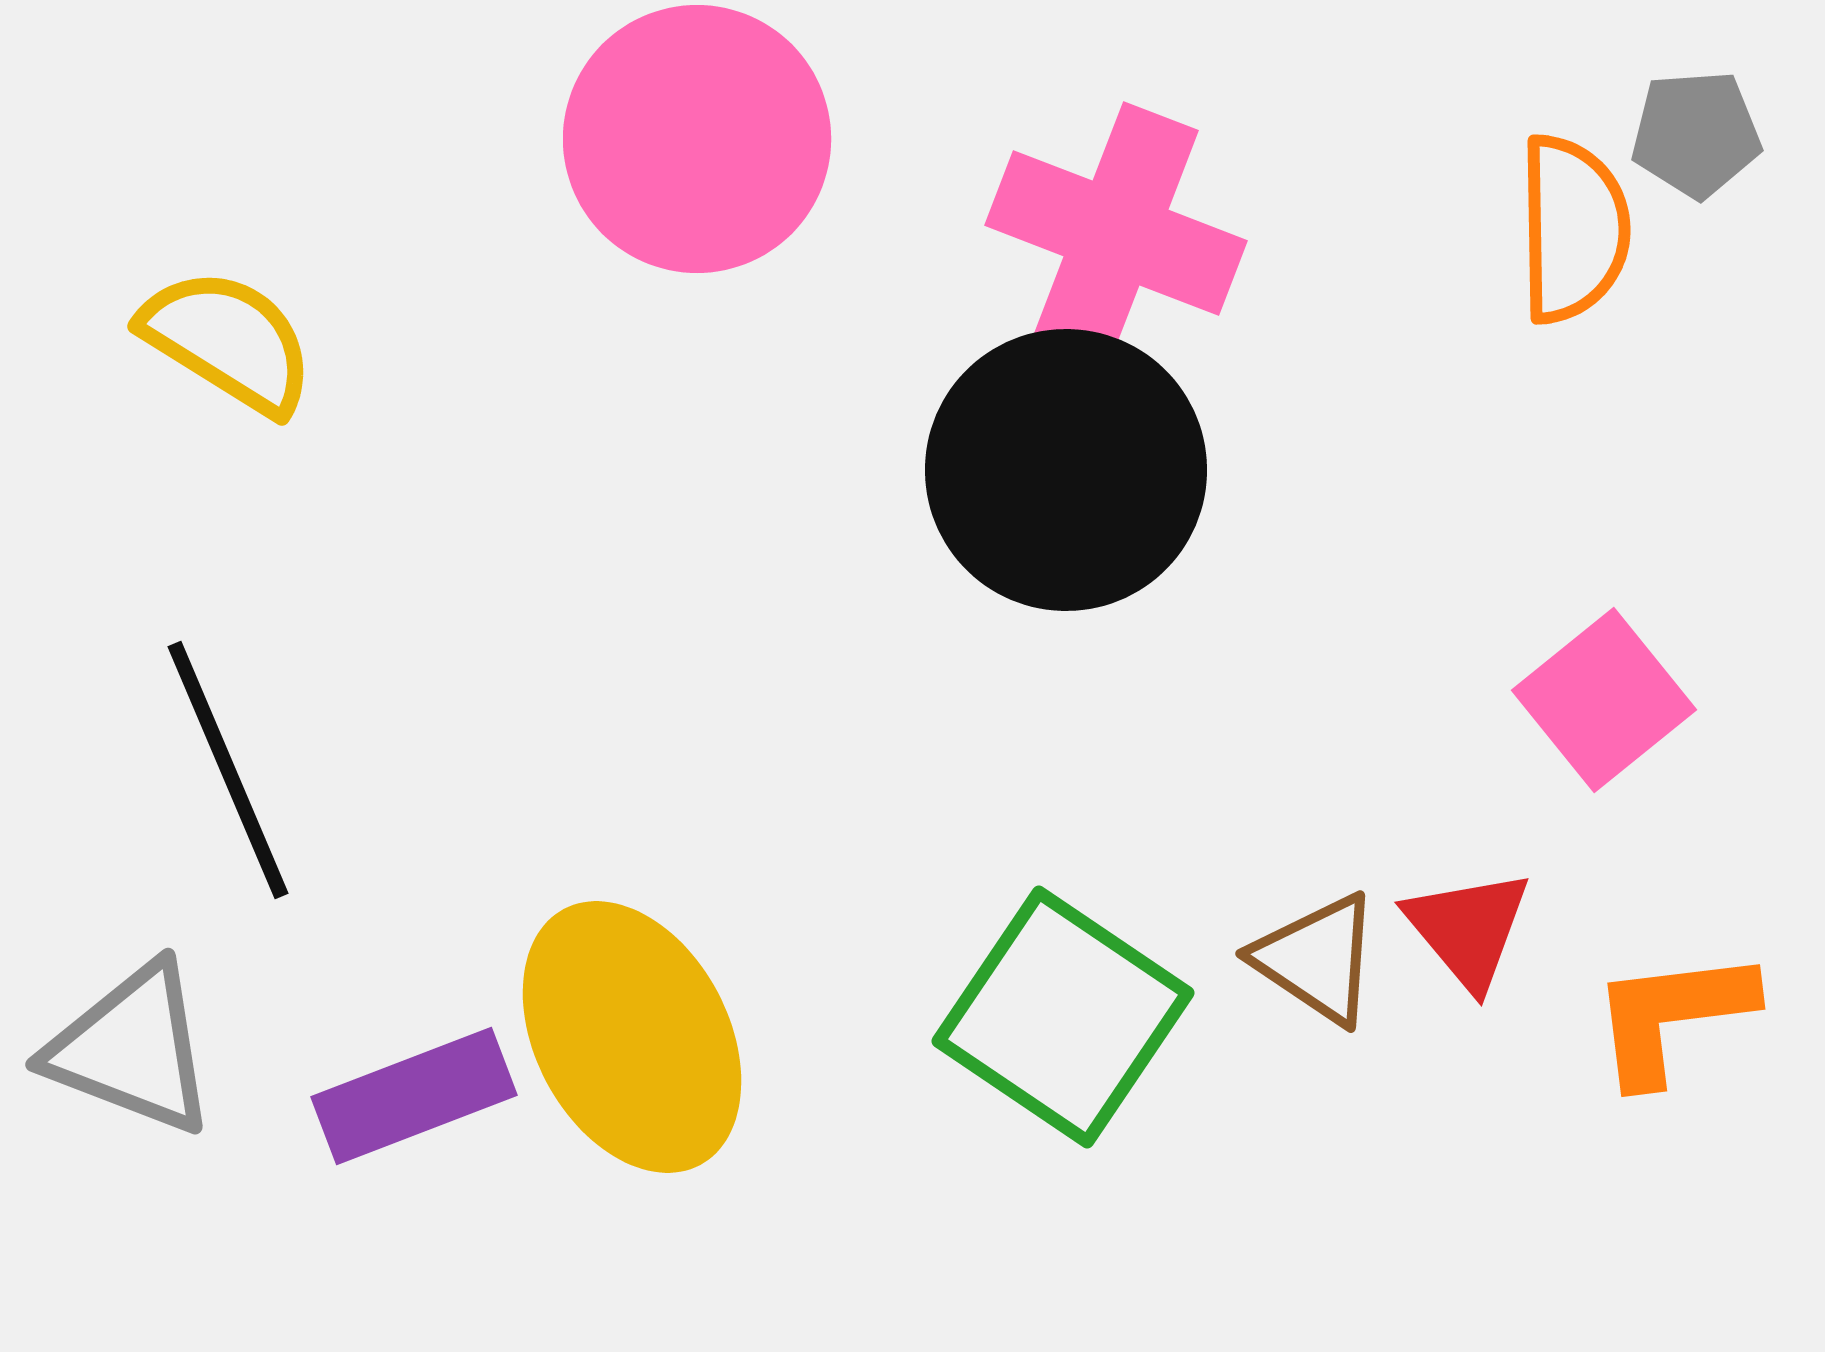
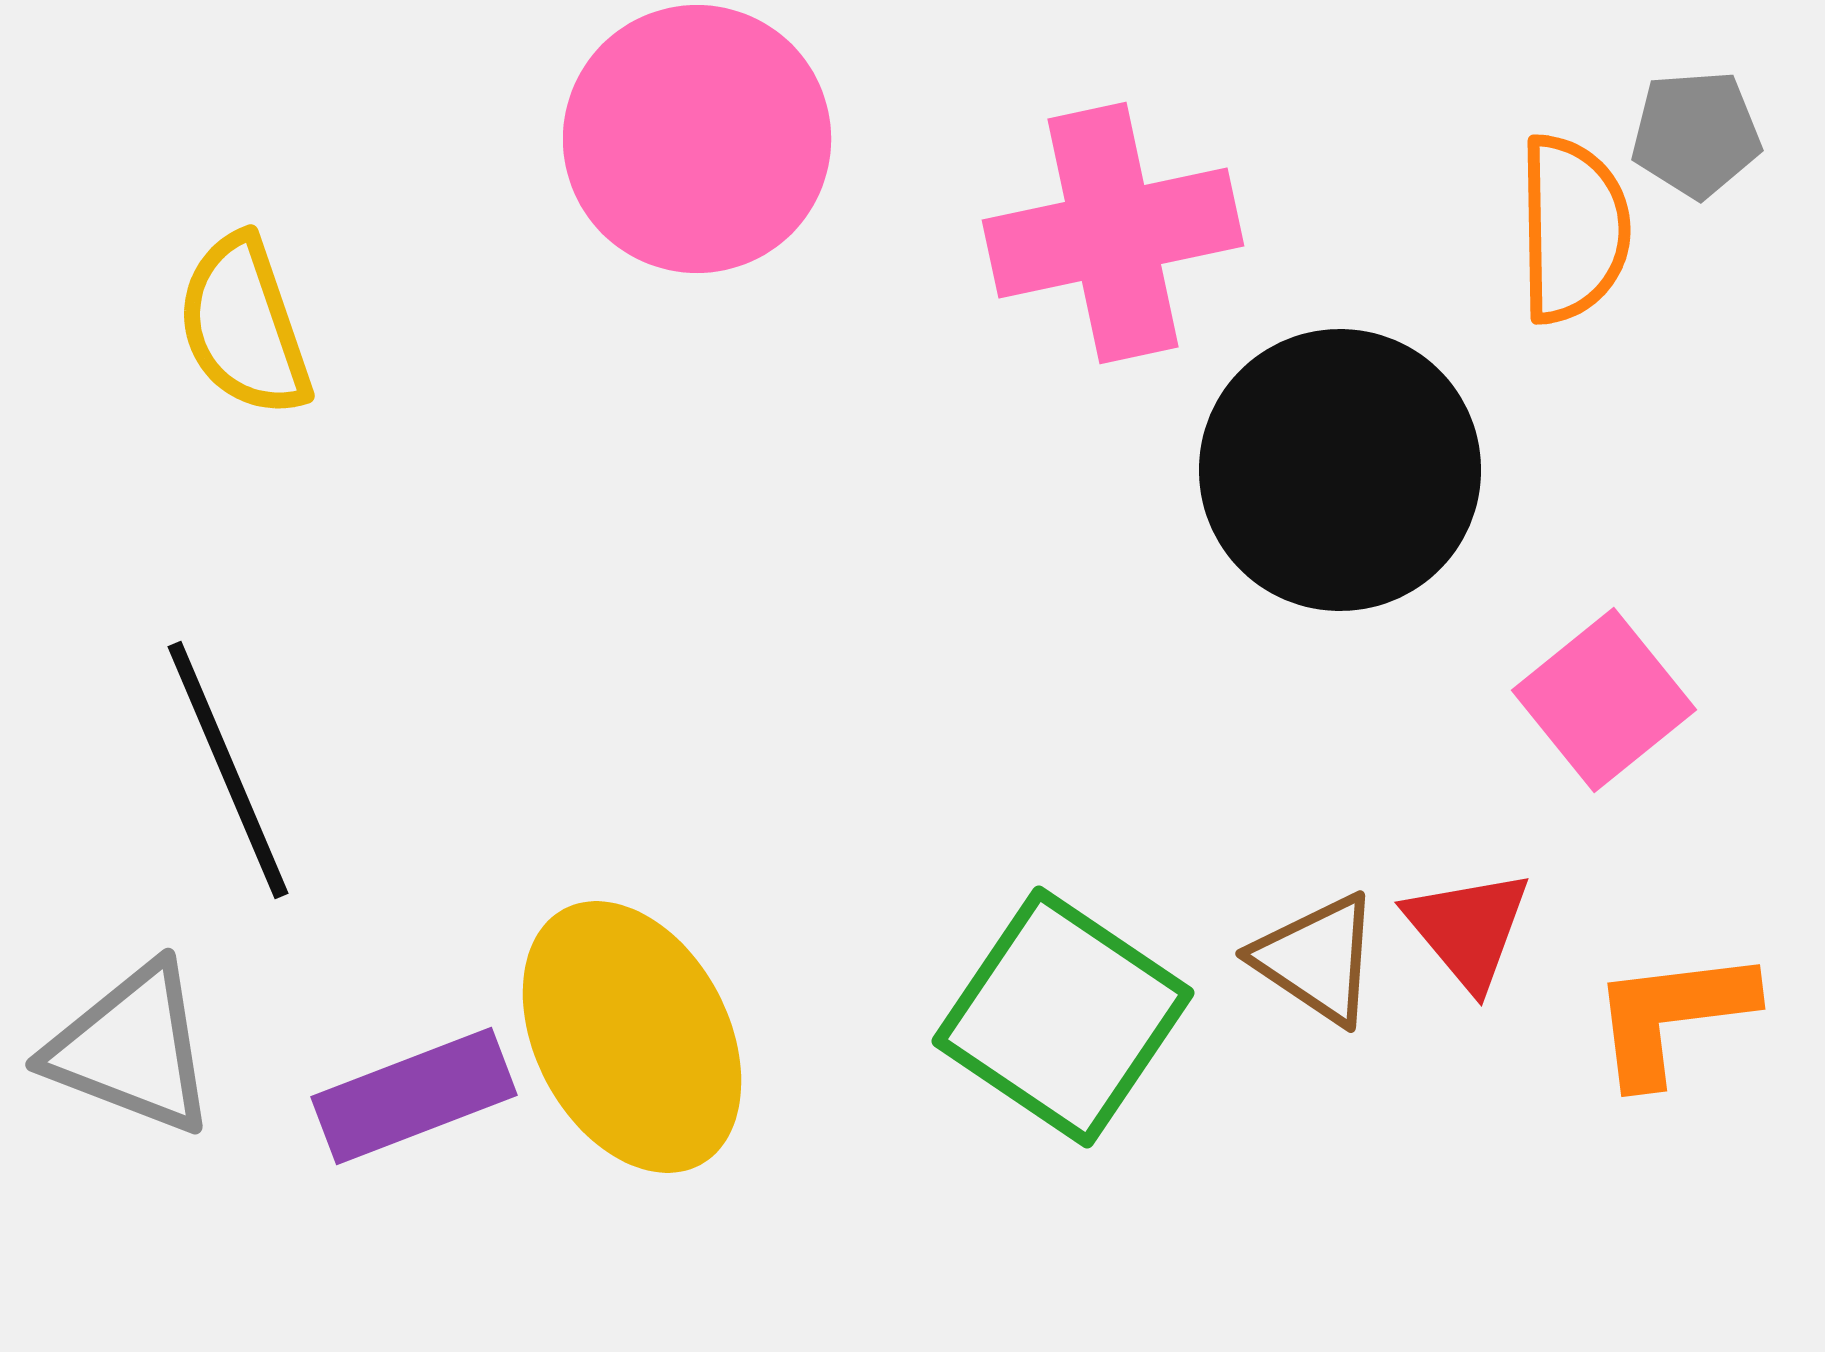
pink cross: moved 3 px left; rotated 33 degrees counterclockwise
yellow semicircle: moved 16 px right, 15 px up; rotated 141 degrees counterclockwise
black circle: moved 274 px right
